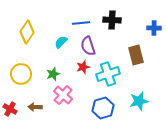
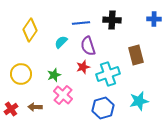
blue cross: moved 9 px up
yellow diamond: moved 3 px right, 2 px up
green star: moved 1 px right, 1 px down
red cross: moved 1 px right; rotated 24 degrees clockwise
